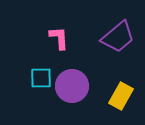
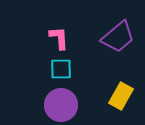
cyan square: moved 20 px right, 9 px up
purple circle: moved 11 px left, 19 px down
